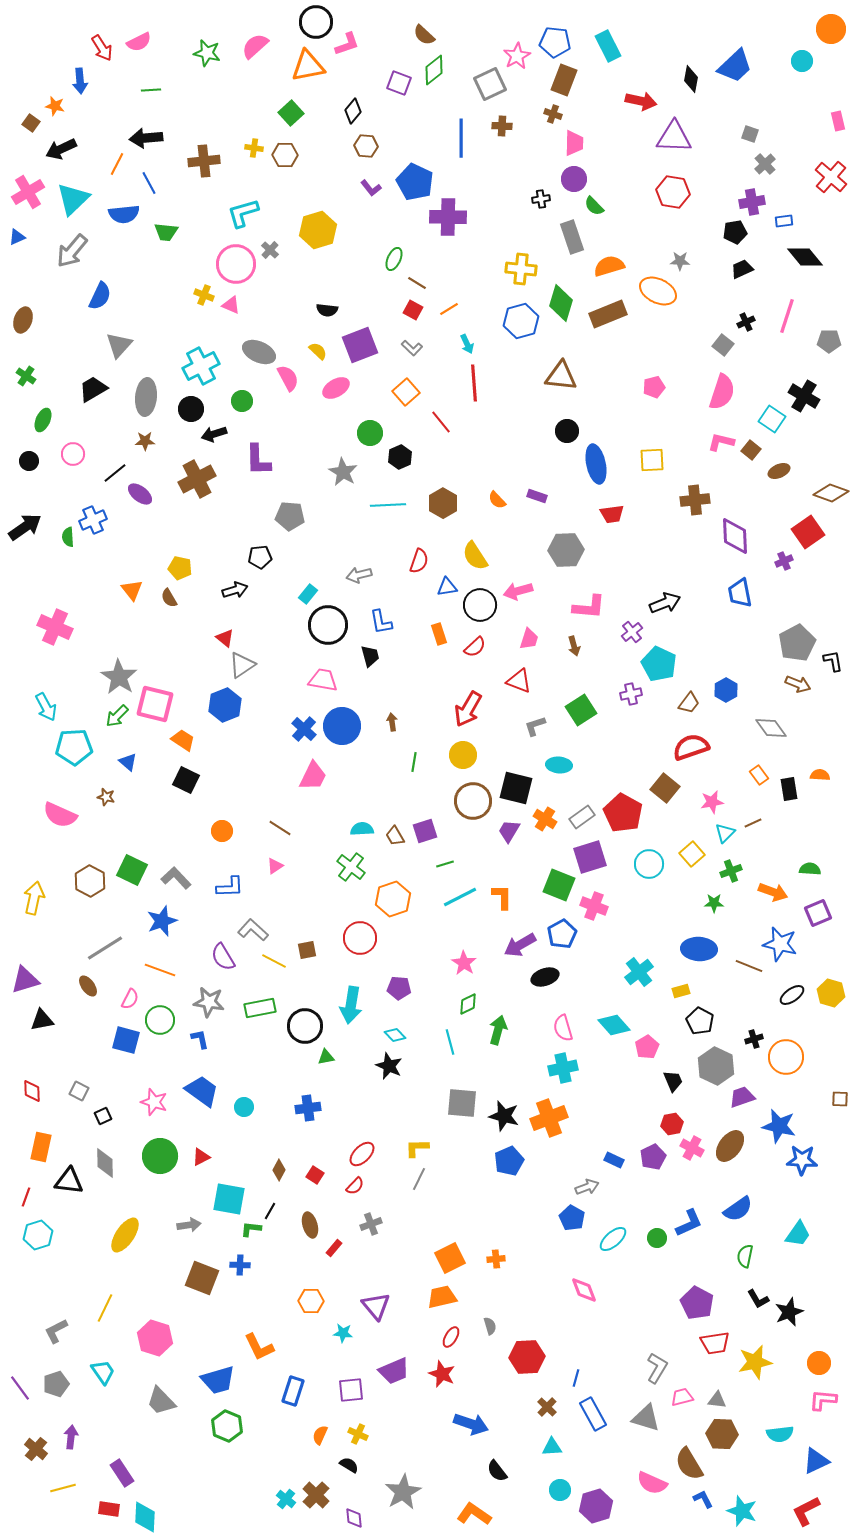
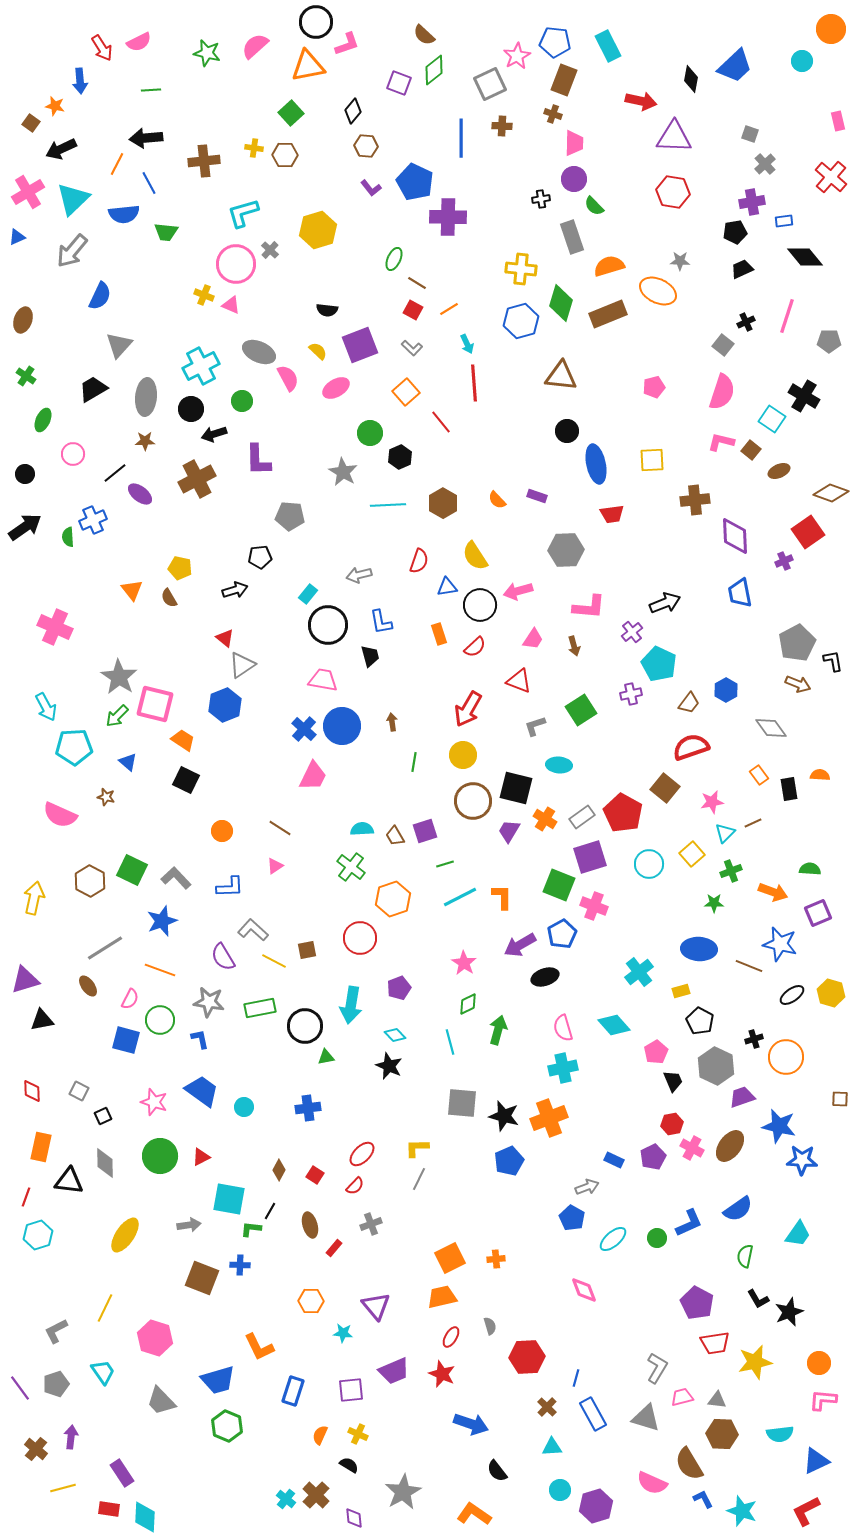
black circle at (29, 461): moved 4 px left, 13 px down
pink trapezoid at (529, 639): moved 4 px right; rotated 15 degrees clockwise
purple pentagon at (399, 988): rotated 25 degrees counterclockwise
pink pentagon at (647, 1047): moved 9 px right, 5 px down
